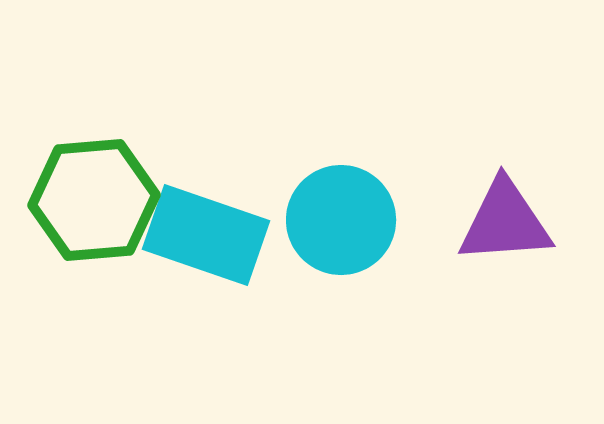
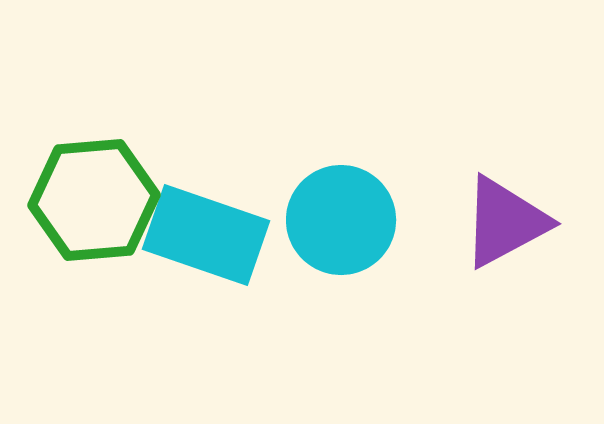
purple triangle: rotated 24 degrees counterclockwise
